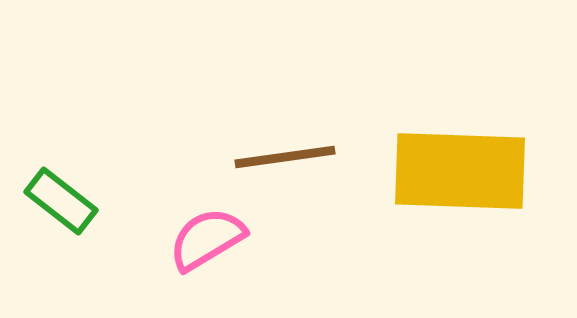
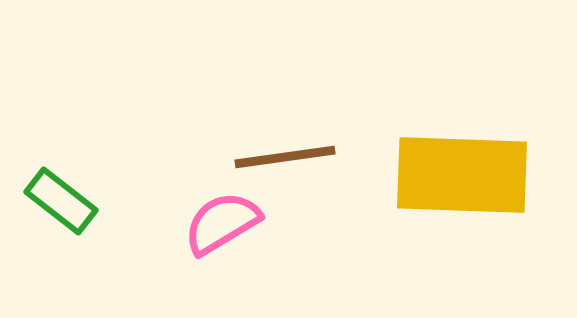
yellow rectangle: moved 2 px right, 4 px down
pink semicircle: moved 15 px right, 16 px up
